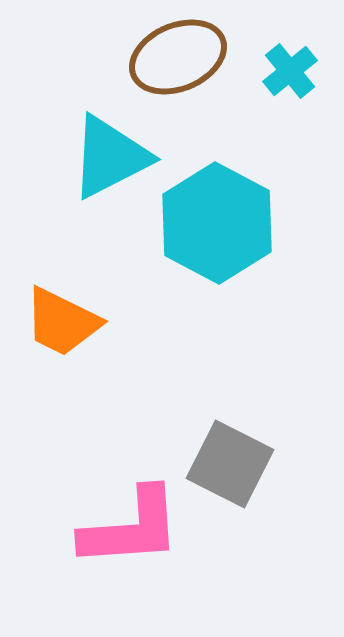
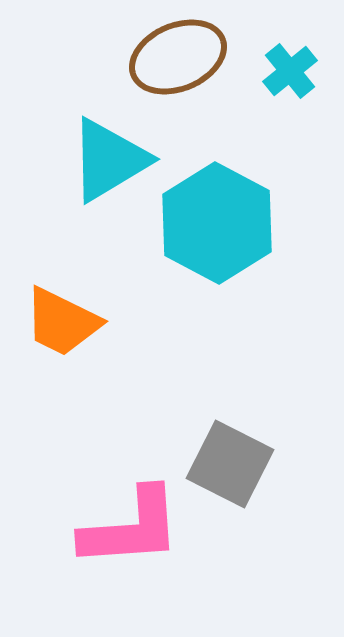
cyan triangle: moved 1 px left, 3 px down; rotated 4 degrees counterclockwise
